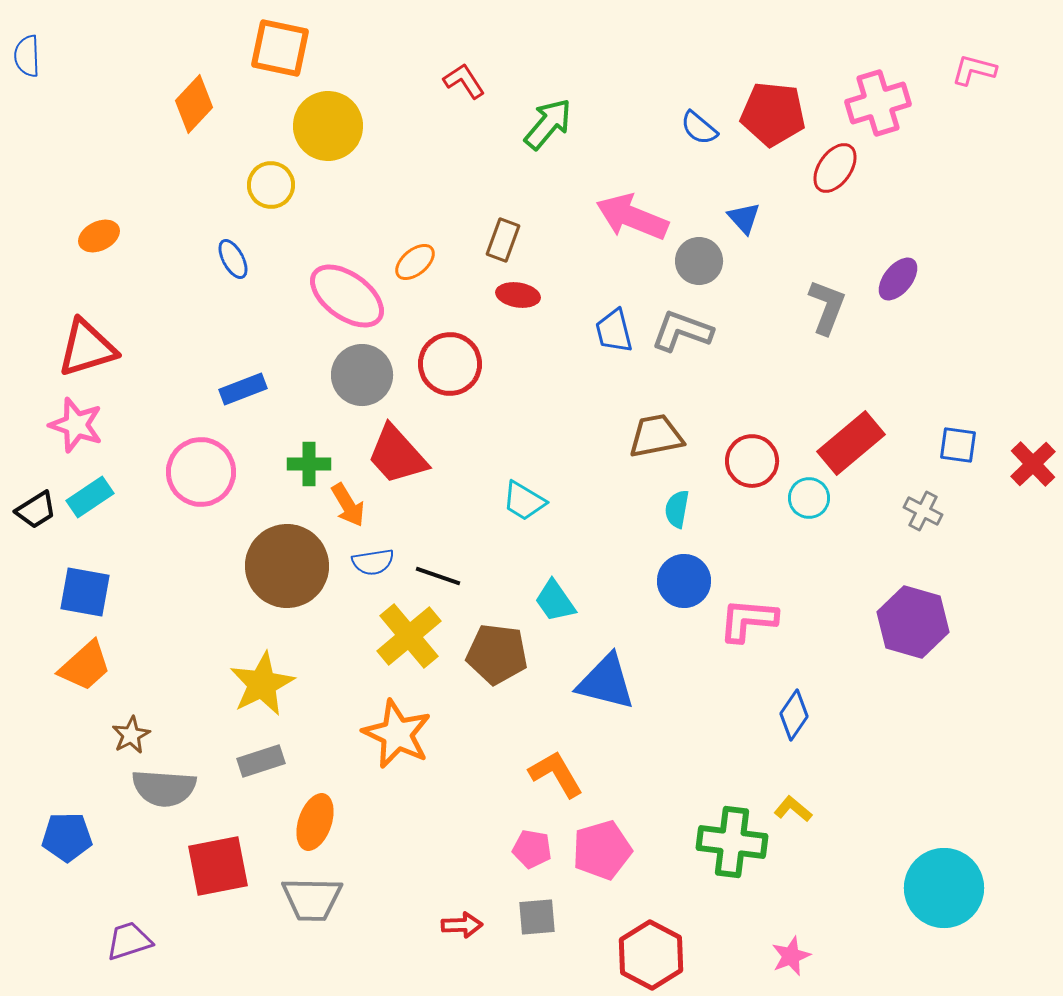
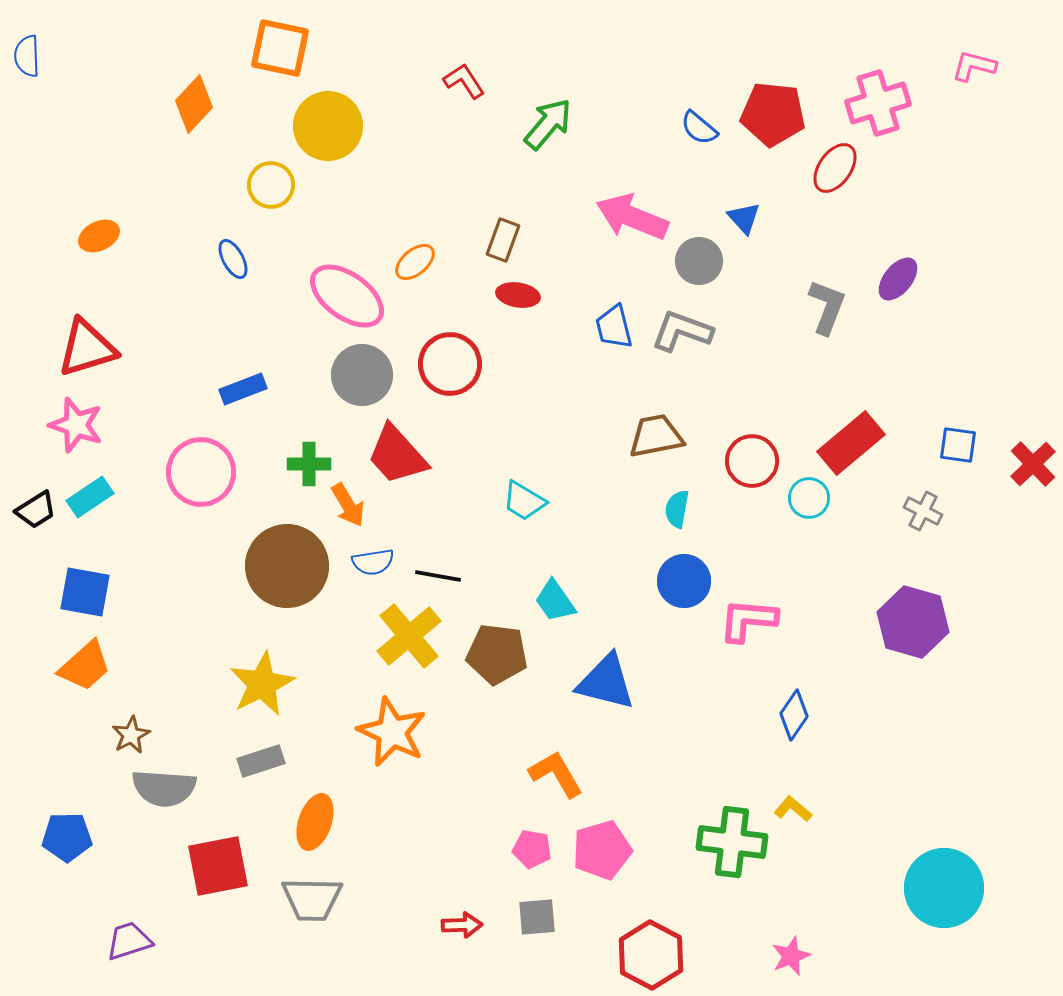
pink L-shape at (974, 70): moved 4 px up
blue trapezoid at (614, 331): moved 4 px up
black line at (438, 576): rotated 9 degrees counterclockwise
orange star at (397, 734): moved 5 px left, 2 px up
